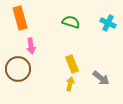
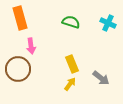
yellow arrow: rotated 24 degrees clockwise
